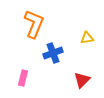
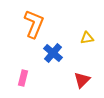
blue cross: rotated 30 degrees counterclockwise
